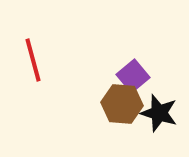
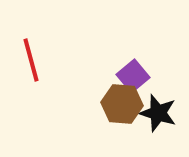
red line: moved 2 px left
black star: moved 1 px left
